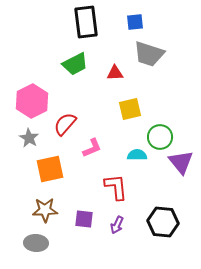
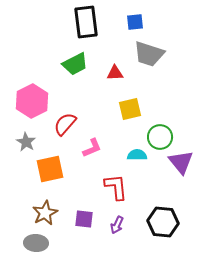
gray star: moved 3 px left, 4 px down
brown star: moved 3 px down; rotated 25 degrees counterclockwise
